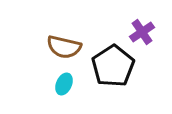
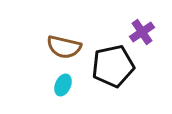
black pentagon: rotated 21 degrees clockwise
cyan ellipse: moved 1 px left, 1 px down
